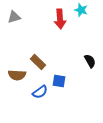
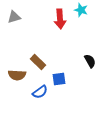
blue square: moved 2 px up; rotated 16 degrees counterclockwise
